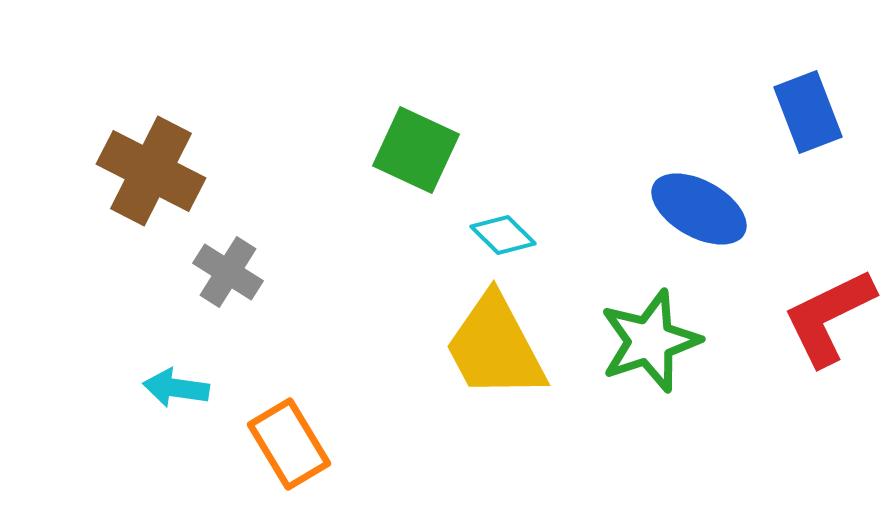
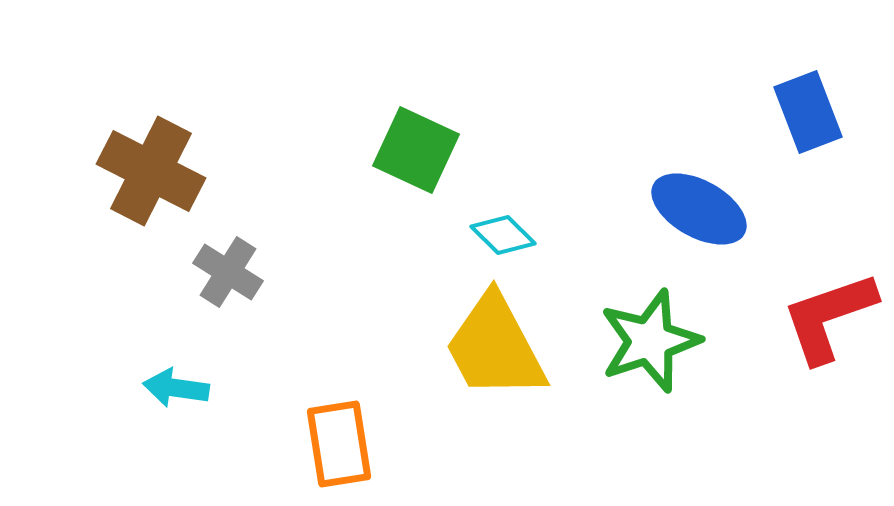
red L-shape: rotated 7 degrees clockwise
orange rectangle: moved 50 px right; rotated 22 degrees clockwise
